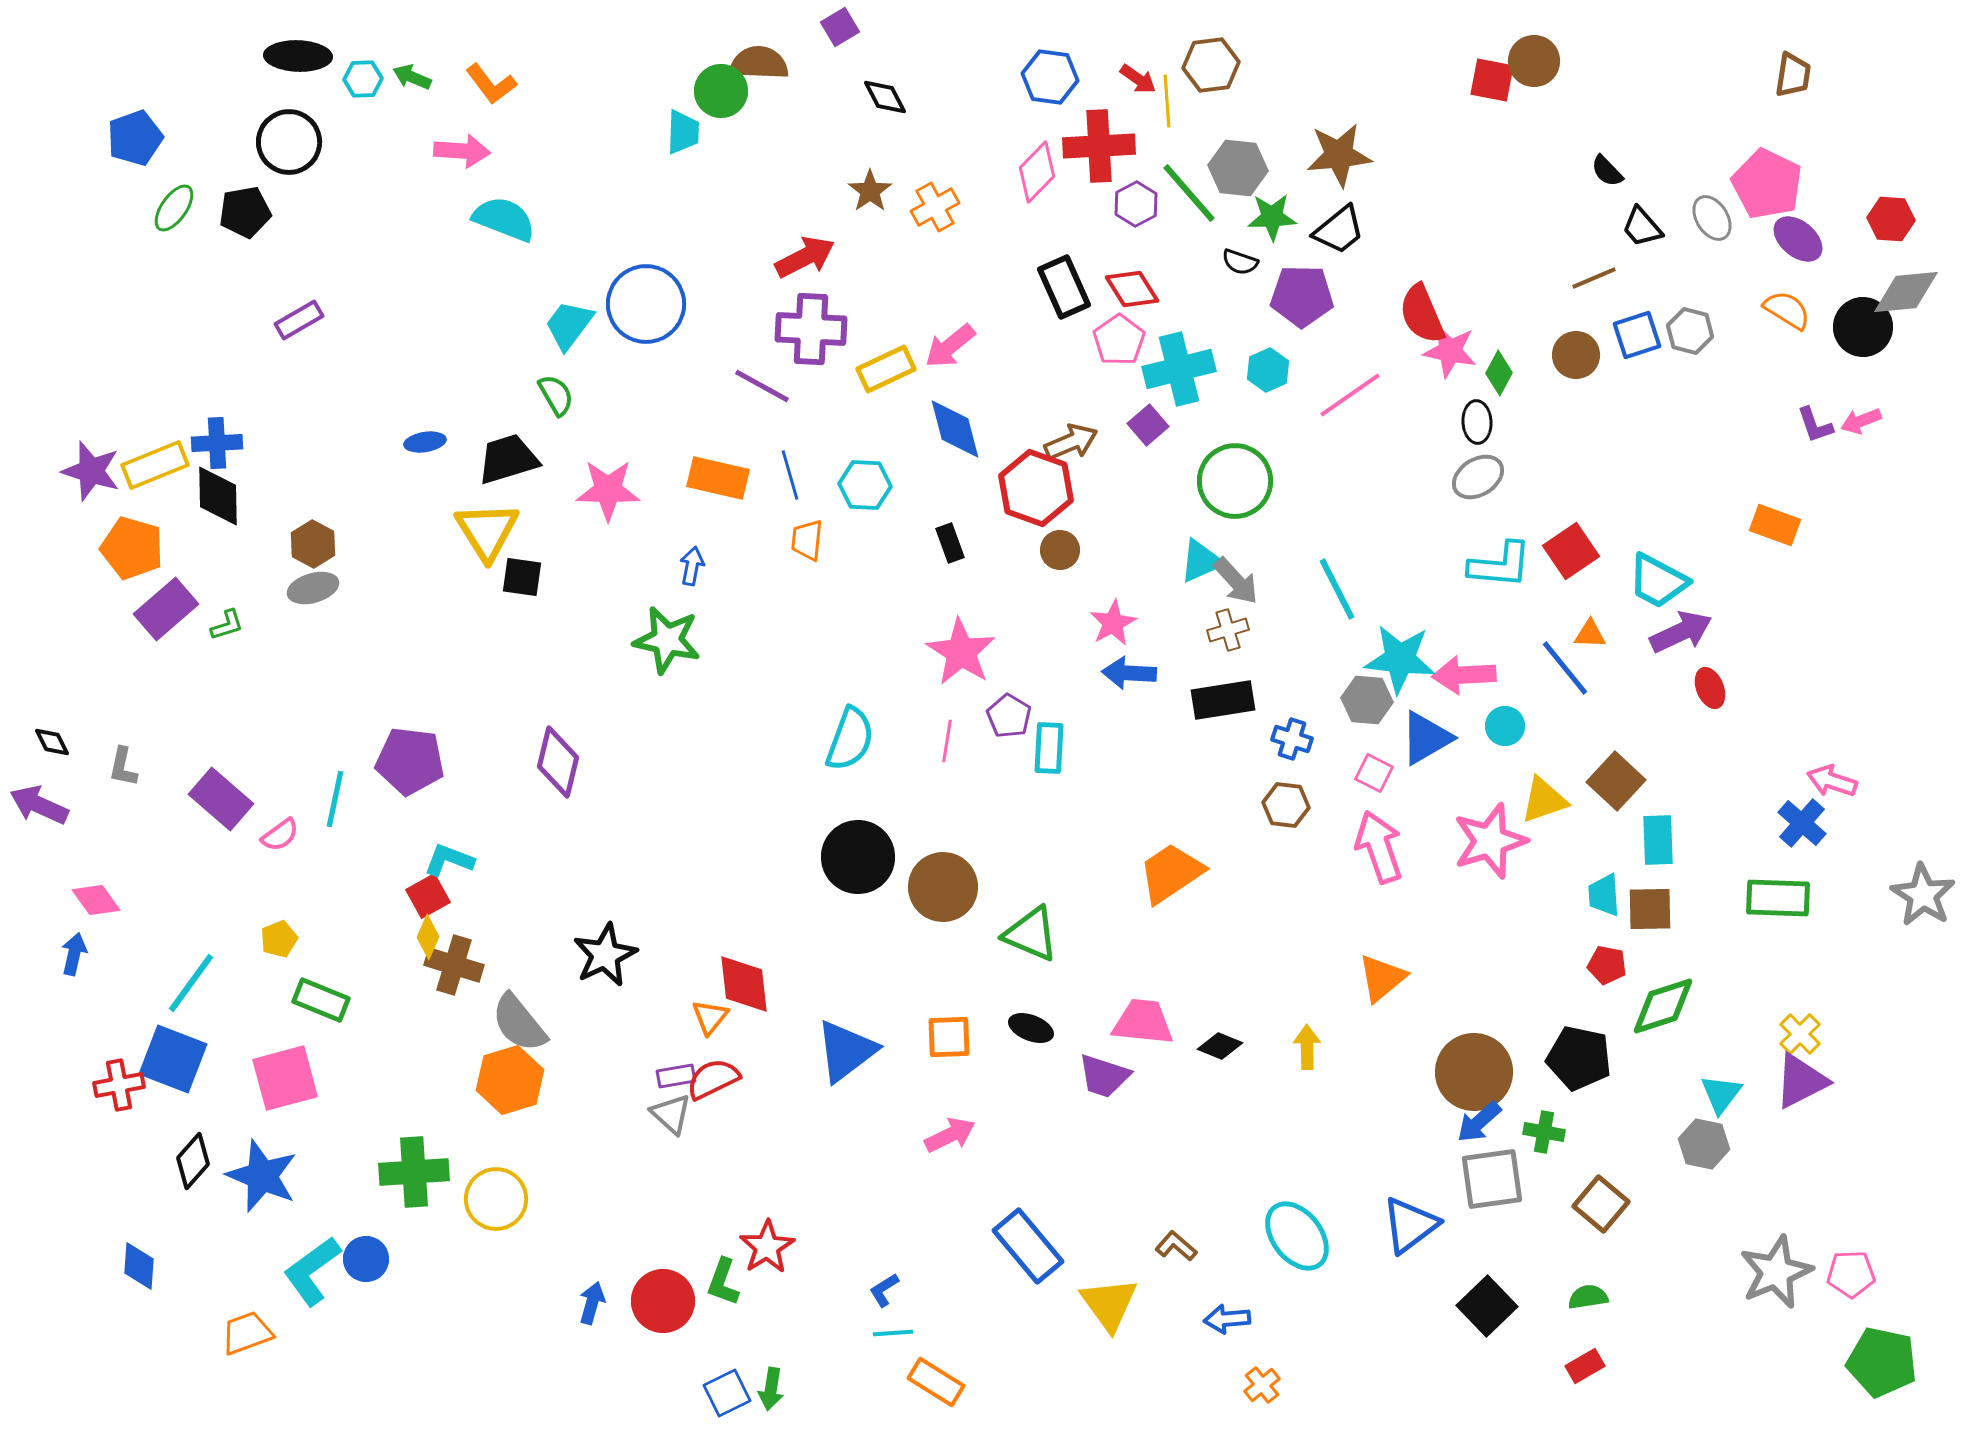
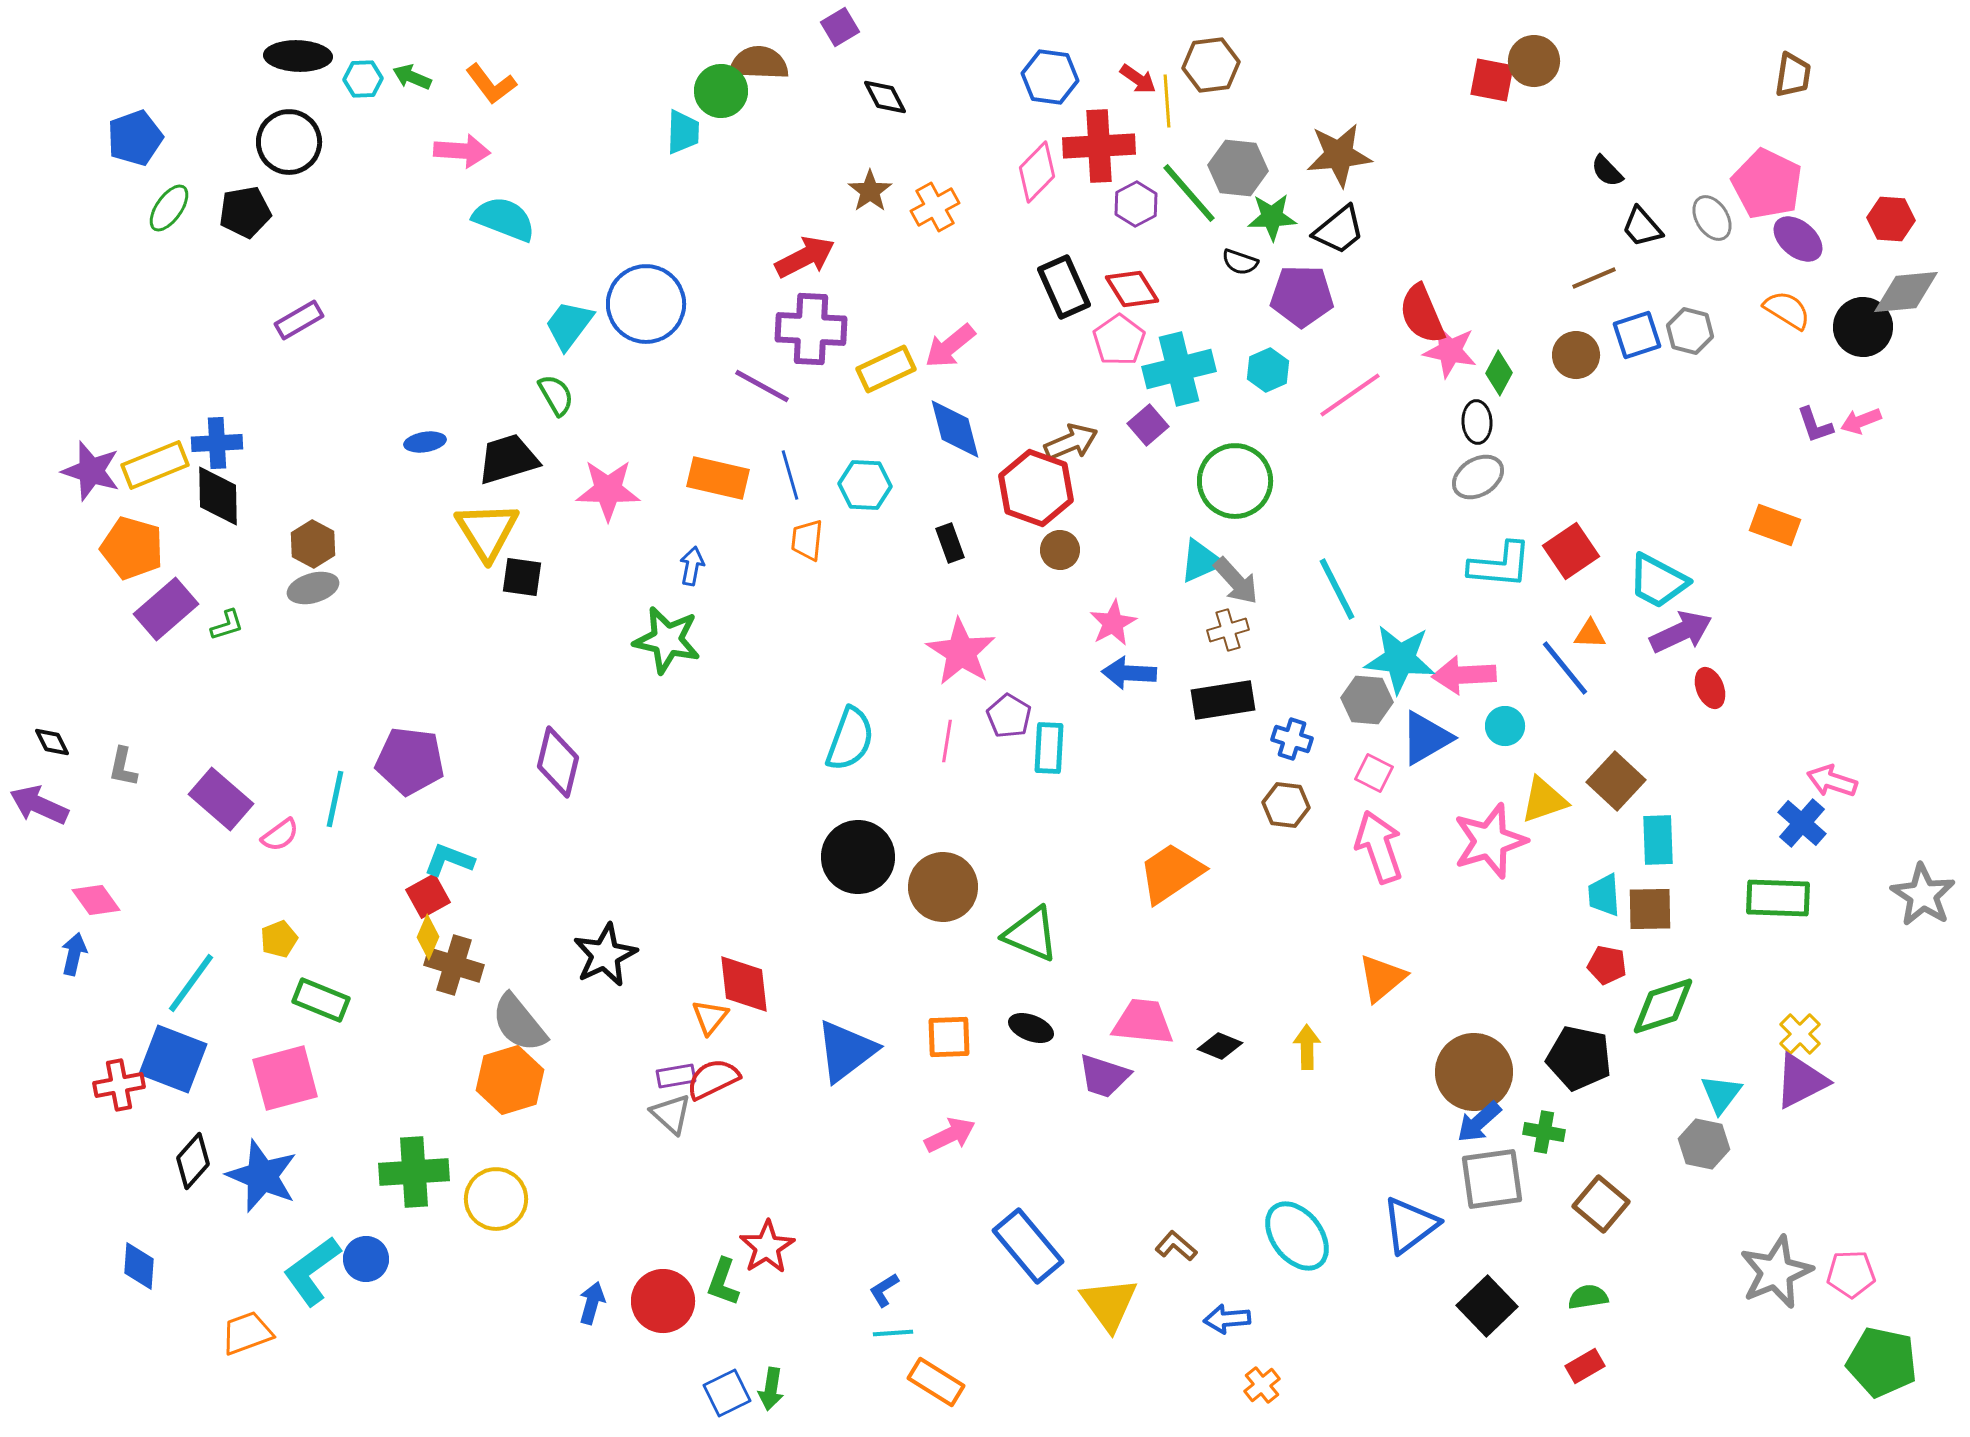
green ellipse at (174, 208): moved 5 px left
